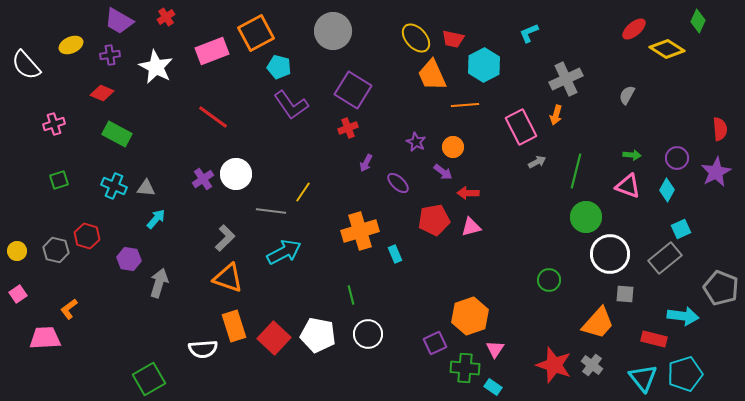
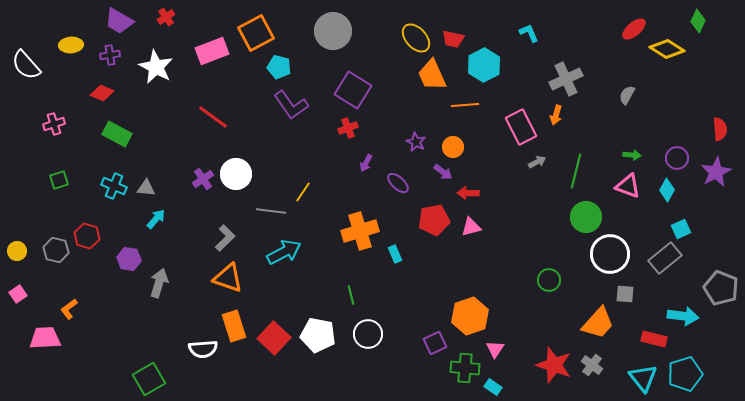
cyan L-shape at (529, 33): rotated 90 degrees clockwise
yellow ellipse at (71, 45): rotated 20 degrees clockwise
